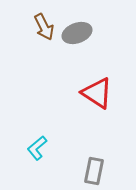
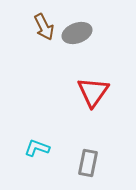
red triangle: moved 4 px left, 1 px up; rotated 32 degrees clockwise
cyan L-shape: rotated 60 degrees clockwise
gray rectangle: moved 6 px left, 8 px up
